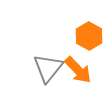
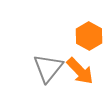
orange arrow: moved 2 px right, 1 px down
